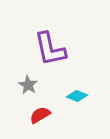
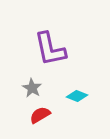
gray star: moved 4 px right, 3 px down
